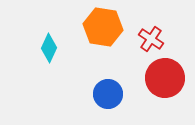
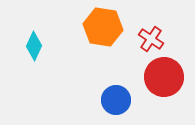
cyan diamond: moved 15 px left, 2 px up
red circle: moved 1 px left, 1 px up
blue circle: moved 8 px right, 6 px down
